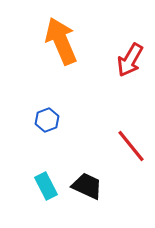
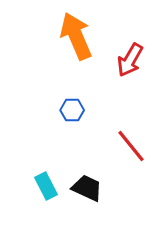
orange arrow: moved 15 px right, 5 px up
blue hexagon: moved 25 px right, 10 px up; rotated 20 degrees clockwise
black trapezoid: moved 2 px down
